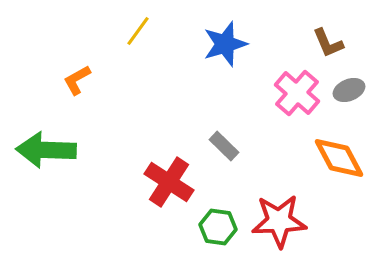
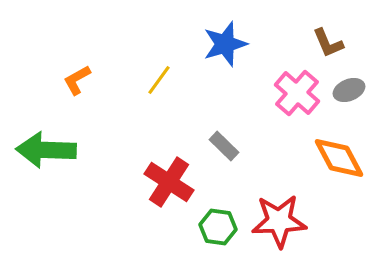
yellow line: moved 21 px right, 49 px down
